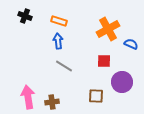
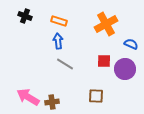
orange cross: moved 2 px left, 5 px up
gray line: moved 1 px right, 2 px up
purple circle: moved 3 px right, 13 px up
pink arrow: rotated 50 degrees counterclockwise
